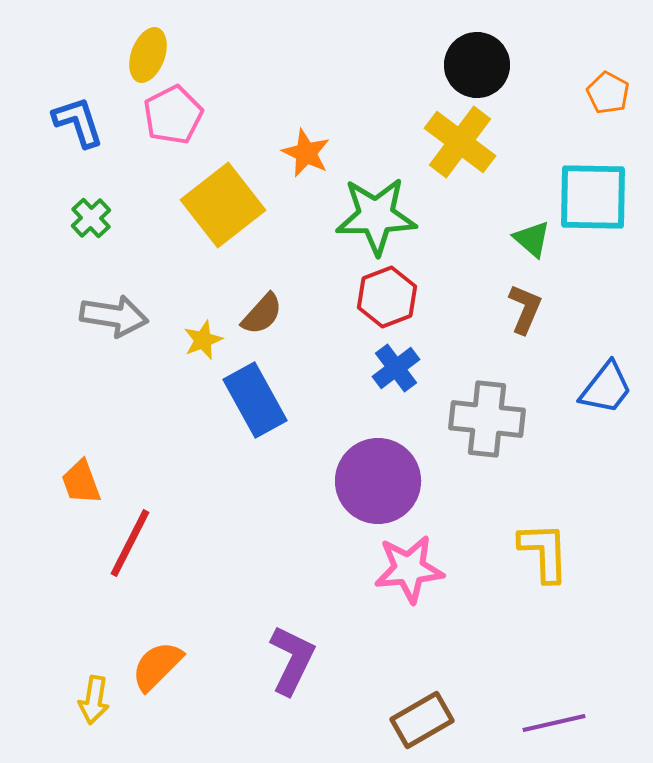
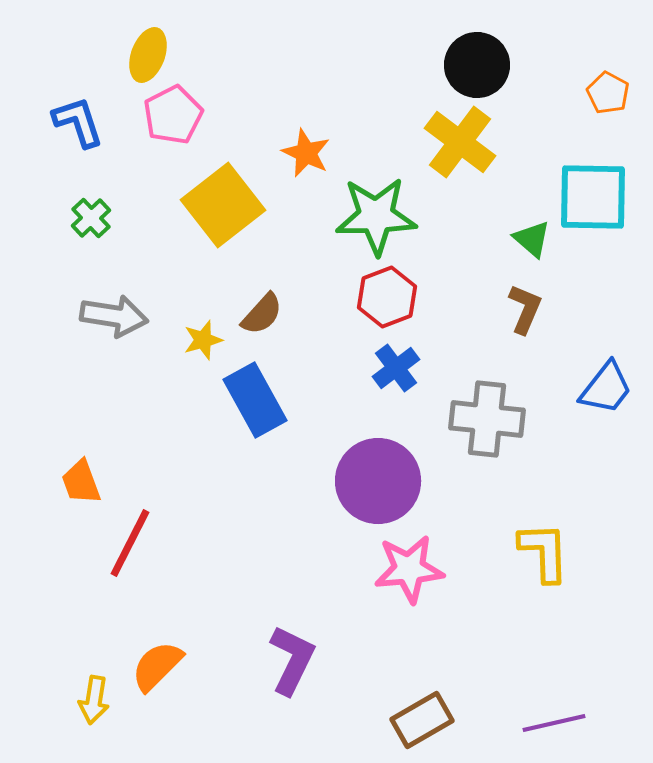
yellow star: rotated 6 degrees clockwise
